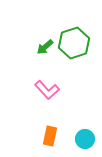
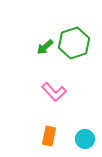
pink L-shape: moved 7 px right, 2 px down
orange rectangle: moved 1 px left
